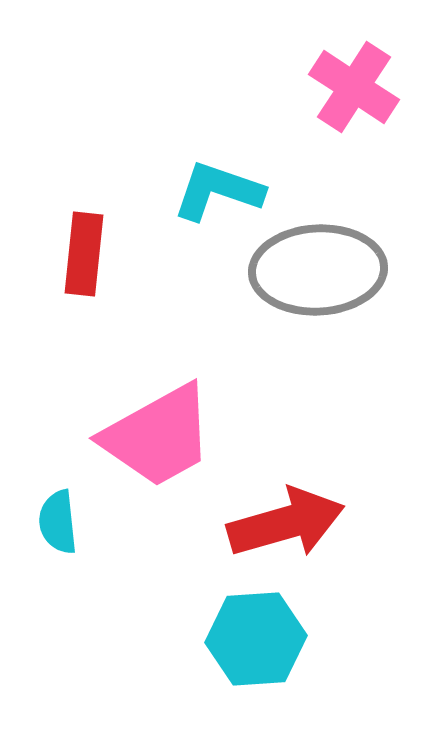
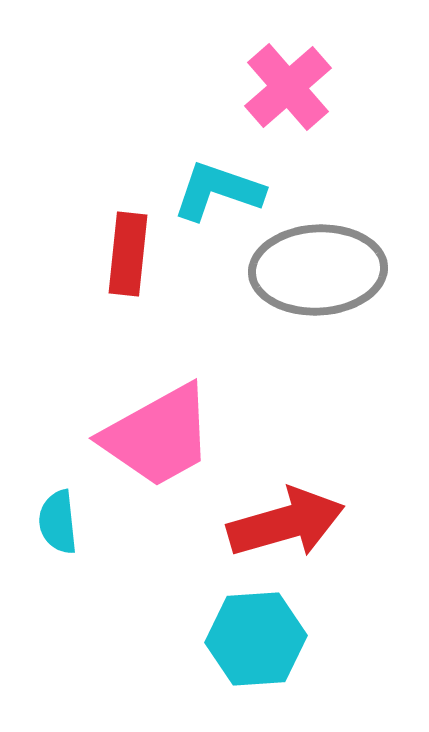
pink cross: moved 66 px left; rotated 16 degrees clockwise
red rectangle: moved 44 px right
